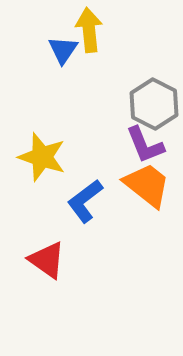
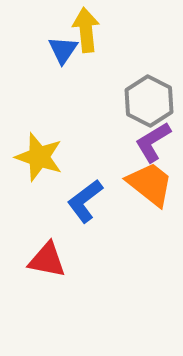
yellow arrow: moved 3 px left
gray hexagon: moved 5 px left, 3 px up
purple L-shape: moved 8 px right, 3 px up; rotated 81 degrees clockwise
yellow star: moved 3 px left
orange trapezoid: moved 3 px right, 1 px up
red triangle: rotated 24 degrees counterclockwise
